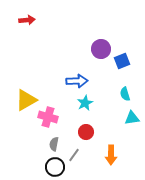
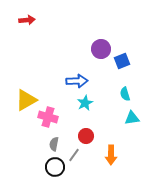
red circle: moved 4 px down
